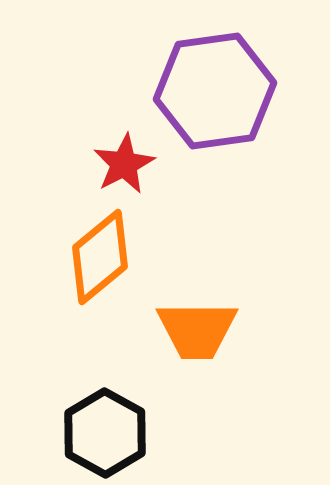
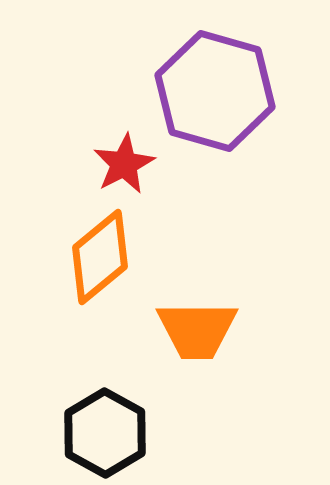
purple hexagon: rotated 24 degrees clockwise
